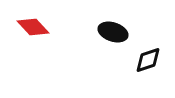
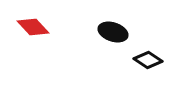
black diamond: rotated 52 degrees clockwise
